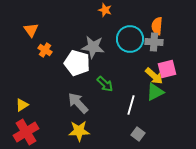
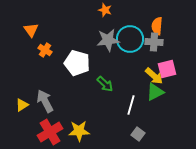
gray star: moved 15 px right, 7 px up; rotated 15 degrees counterclockwise
gray arrow: moved 33 px left, 2 px up; rotated 15 degrees clockwise
red cross: moved 24 px right
